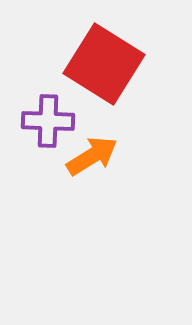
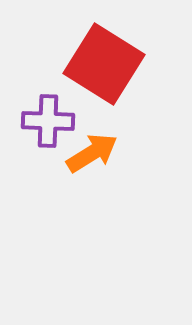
orange arrow: moved 3 px up
